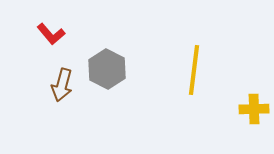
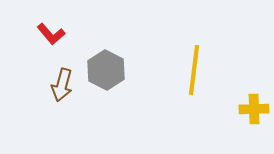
gray hexagon: moved 1 px left, 1 px down
